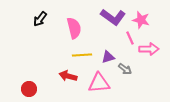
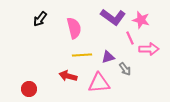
gray arrow: rotated 16 degrees clockwise
